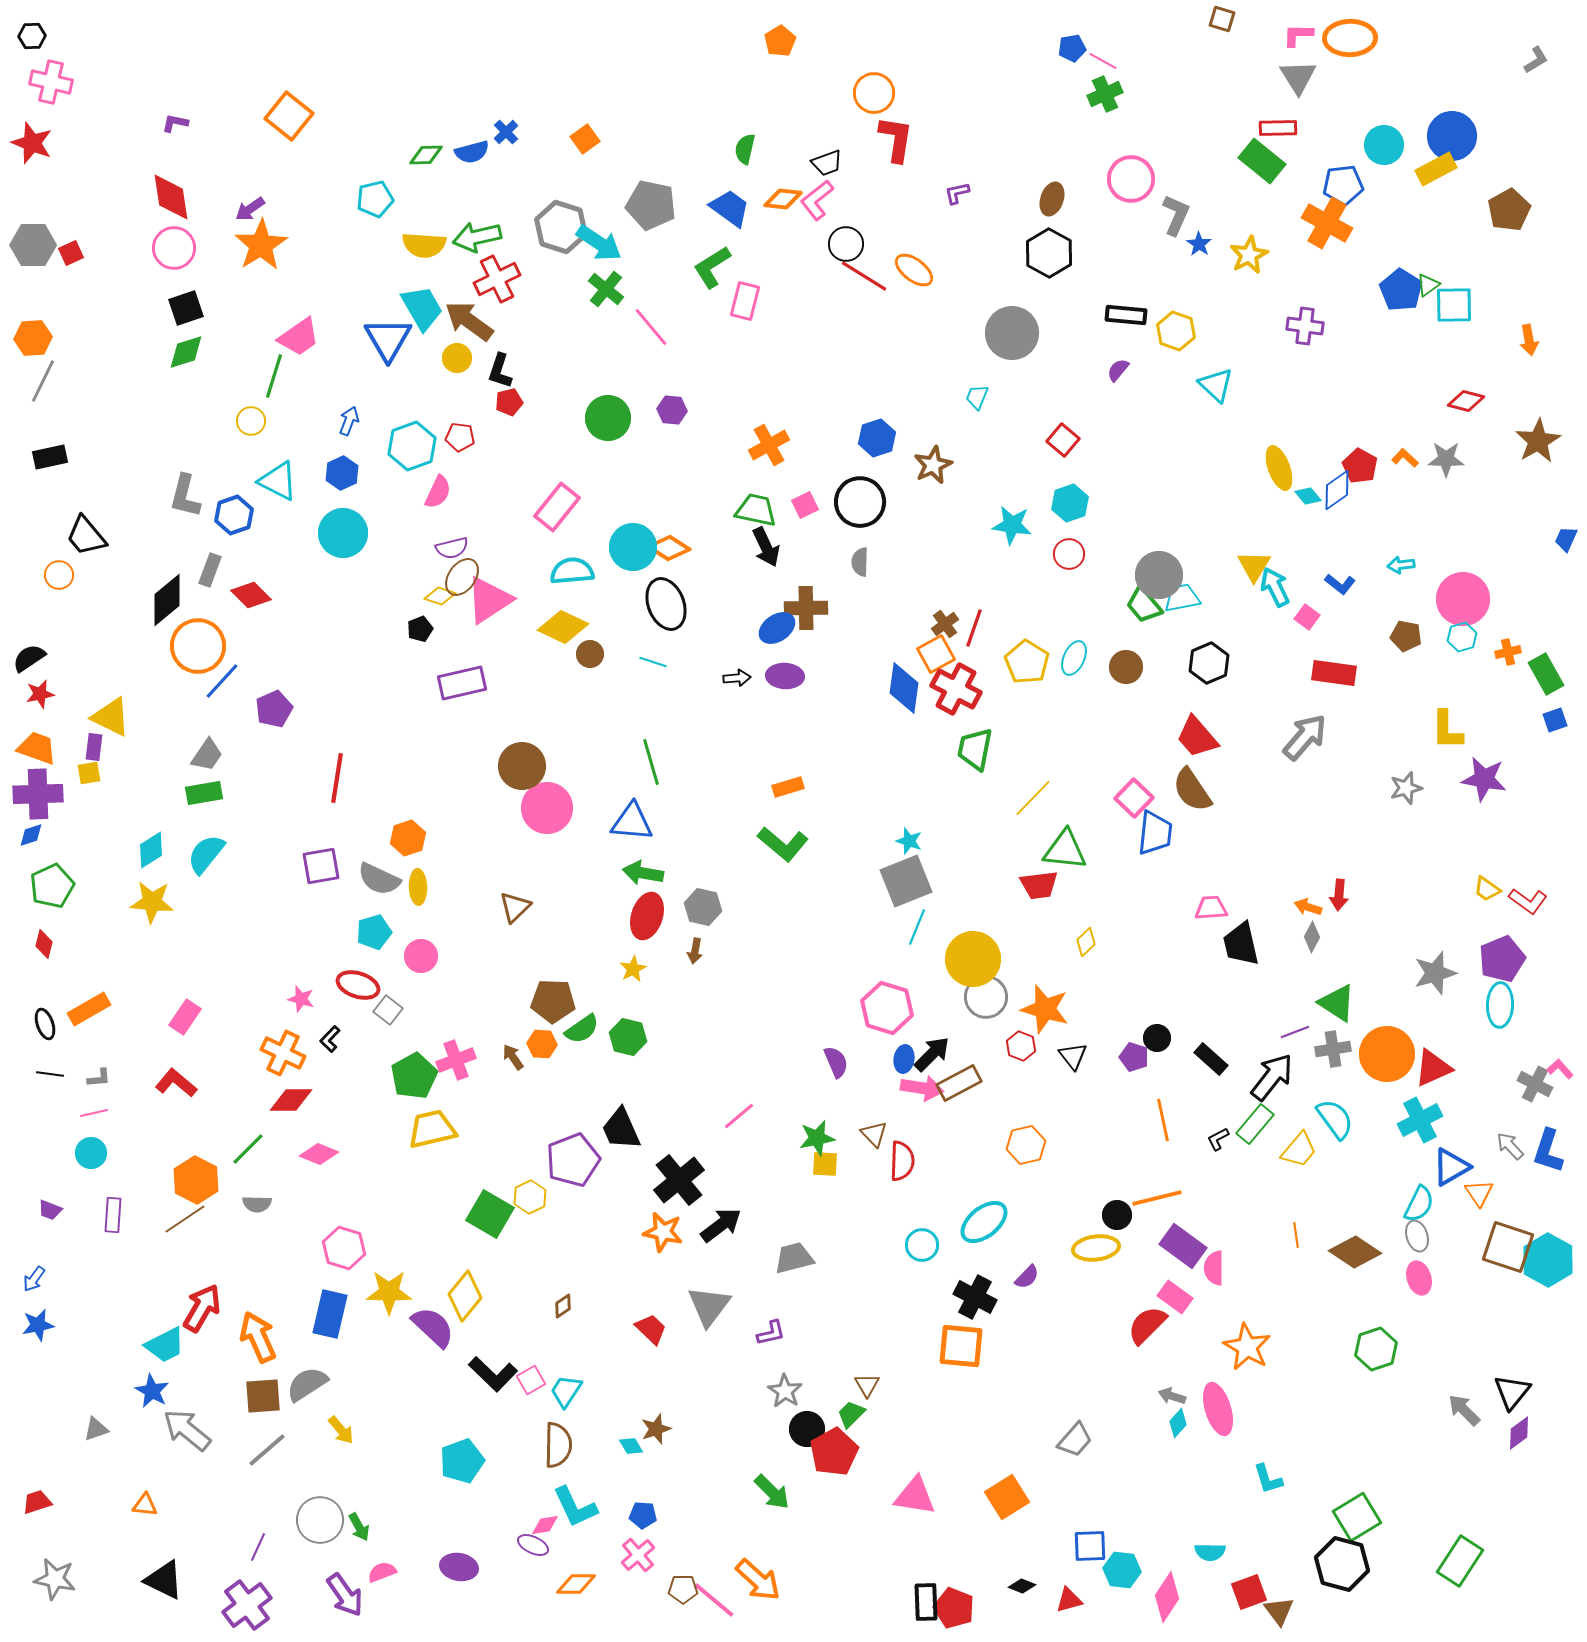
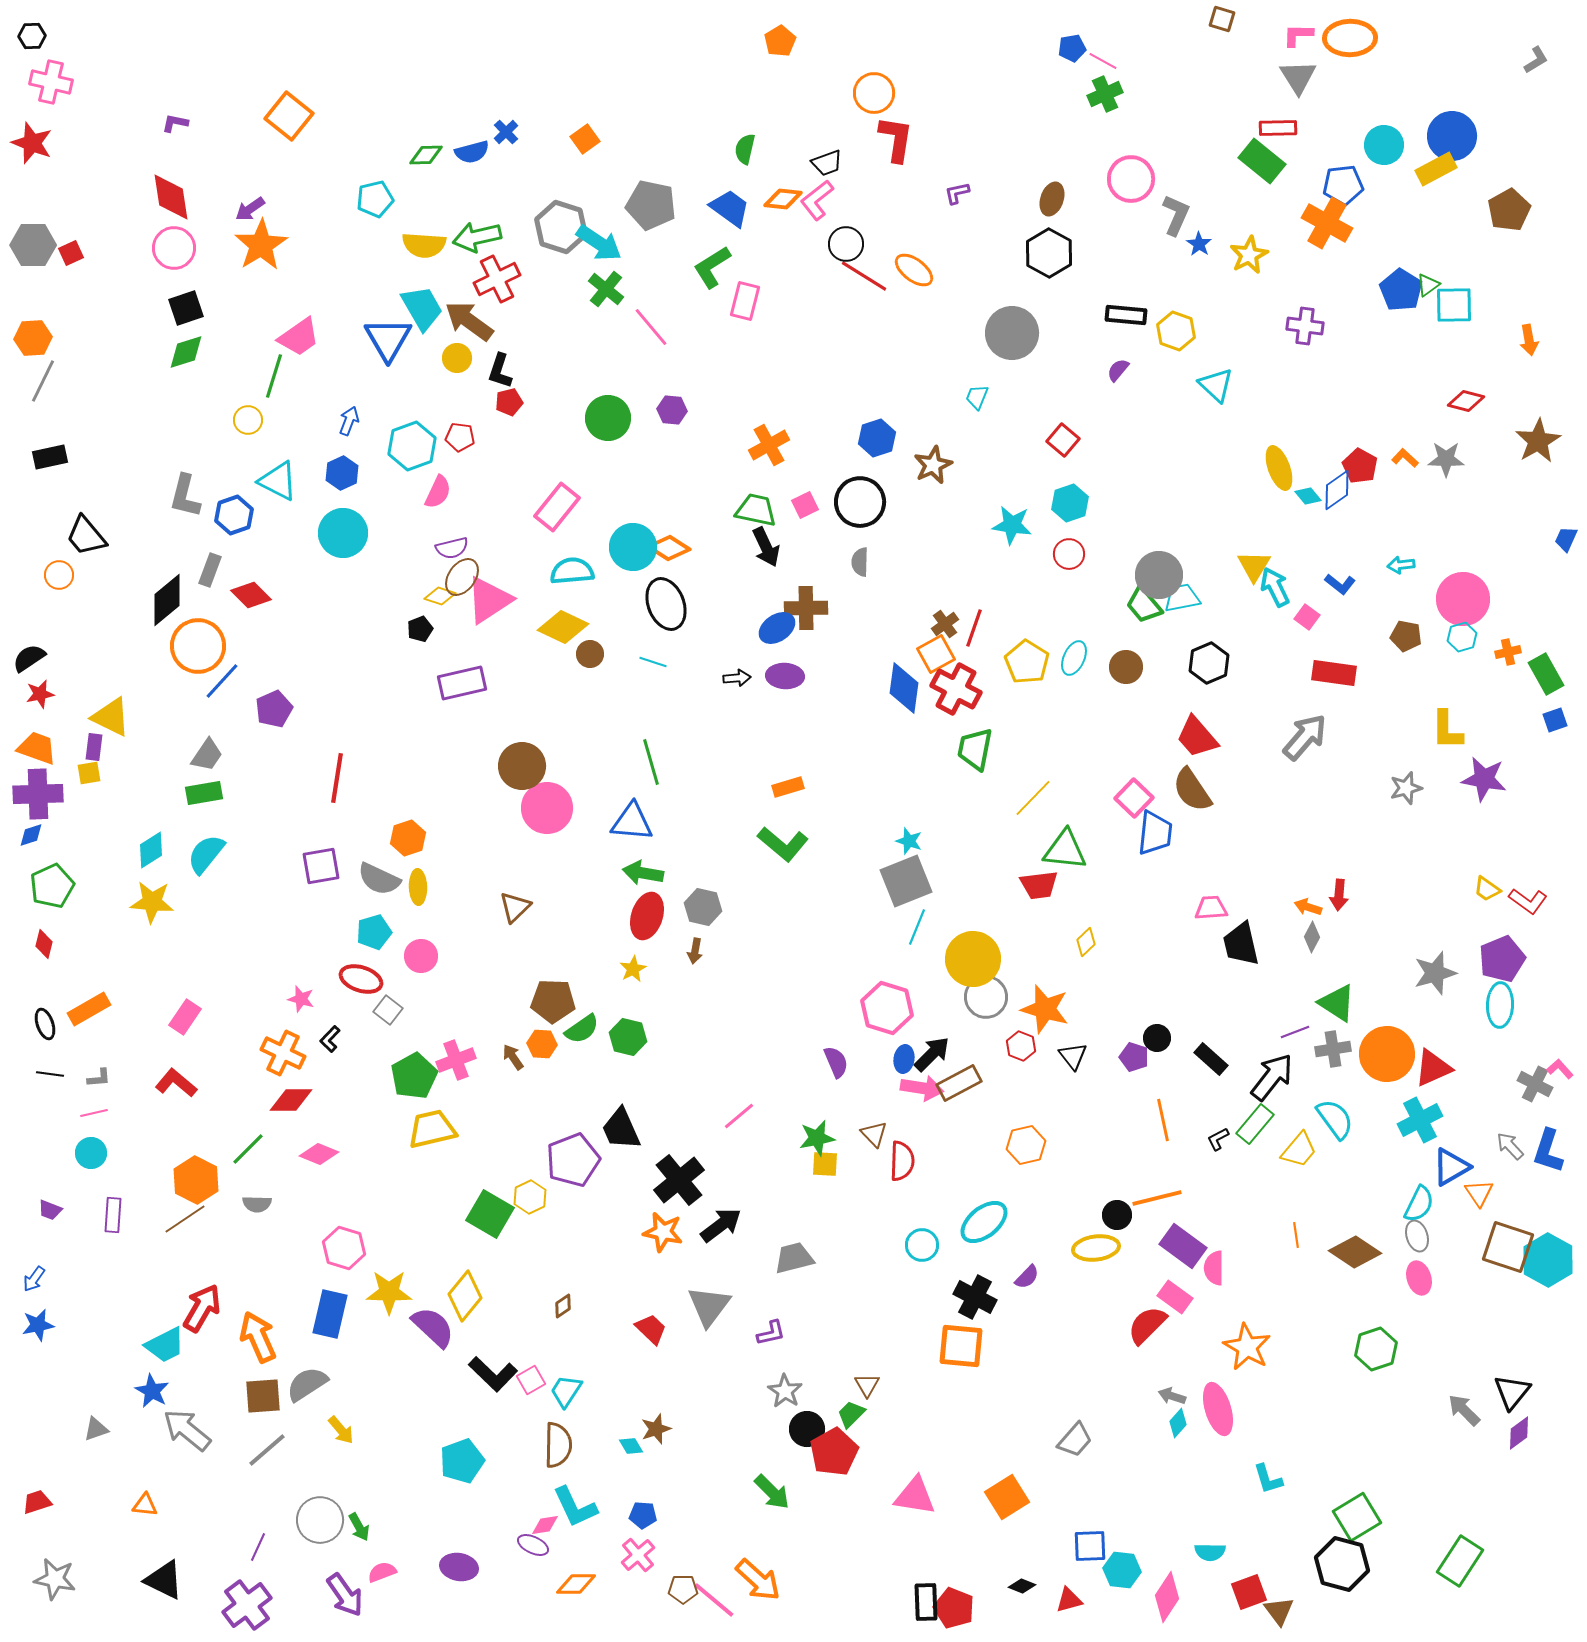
yellow circle at (251, 421): moved 3 px left, 1 px up
red ellipse at (358, 985): moved 3 px right, 6 px up
